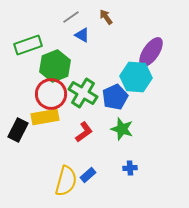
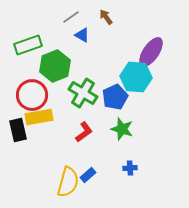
red circle: moved 19 px left, 1 px down
yellow rectangle: moved 6 px left
black rectangle: rotated 40 degrees counterclockwise
yellow semicircle: moved 2 px right, 1 px down
